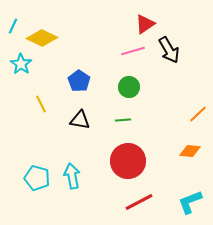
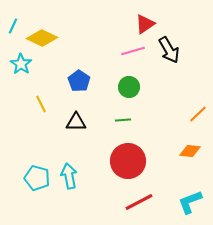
black triangle: moved 4 px left, 2 px down; rotated 10 degrees counterclockwise
cyan arrow: moved 3 px left
